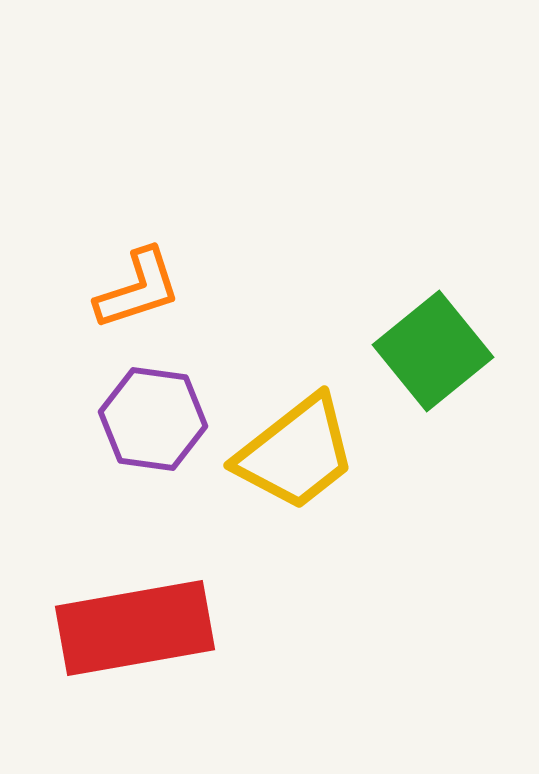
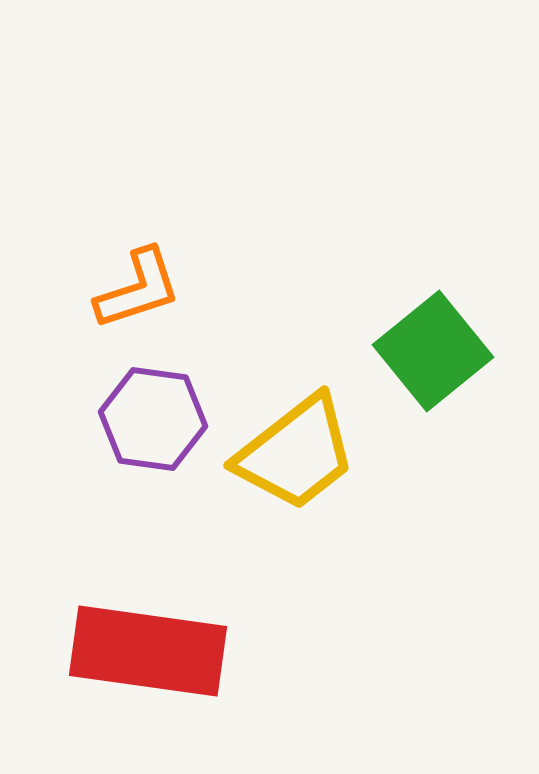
red rectangle: moved 13 px right, 23 px down; rotated 18 degrees clockwise
